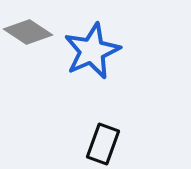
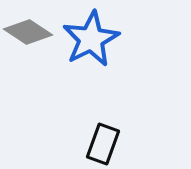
blue star: moved 1 px left, 12 px up; rotated 4 degrees counterclockwise
